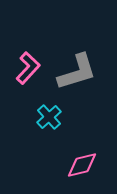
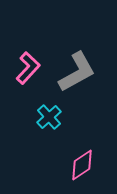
gray L-shape: rotated 12 degrees counterclockwise
pink diamond: rotated 20 degrees counterclockwise
